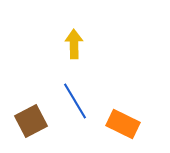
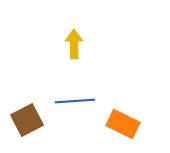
blue line: rotated 63 degrees counterclockwise
brown square: moved 4 px left, 1 px up
